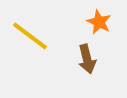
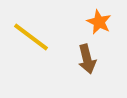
yellow line: moved 1 px right, 1 px down
